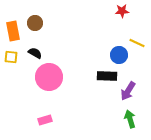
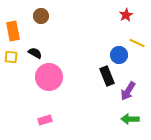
red star: moved 4 px right, 4 px down; rotated 24 degrees counterclockwise
brown circle: moved 6 px right, 7 px up
black rectangle: rotated 66 degrees clockwise
green arrow: rotated 72 degrees counterclockwise
